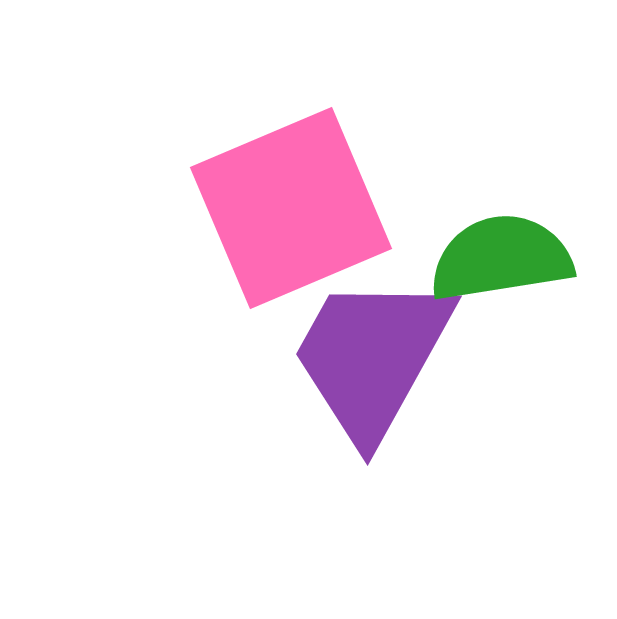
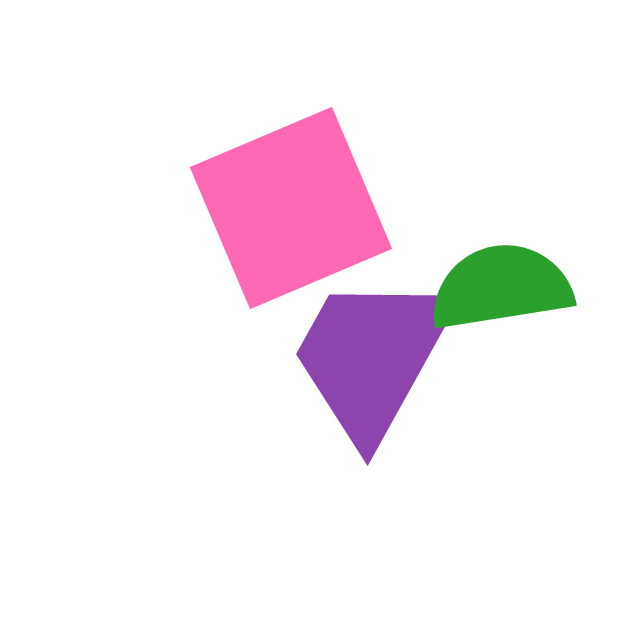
green semicircle: moved 29 px down
